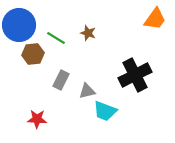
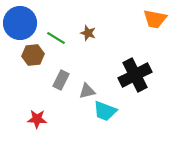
orange trapezoid: rotated 65 degrees clockwise
blue circle: moved 1 px right, 2 px up
brown hexagon: moved 1 px down
